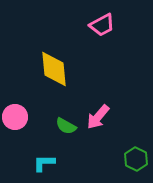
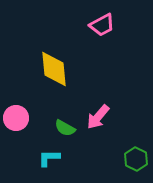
pink circle: moved 1 px right, 1 px down
green semicircle: moved 1 px left, 2 px down
cyan L-shape: moved 5 px right, 5 px up
